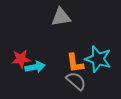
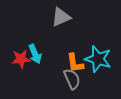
gray triangle: rotated 15 degrees counterclockwise
cyan arrow: moved 13 px up; rotated 78 degrees clockwise
gray semicircle: moved 4 px left, 2 px up; rotated 25 degrees clockwise
